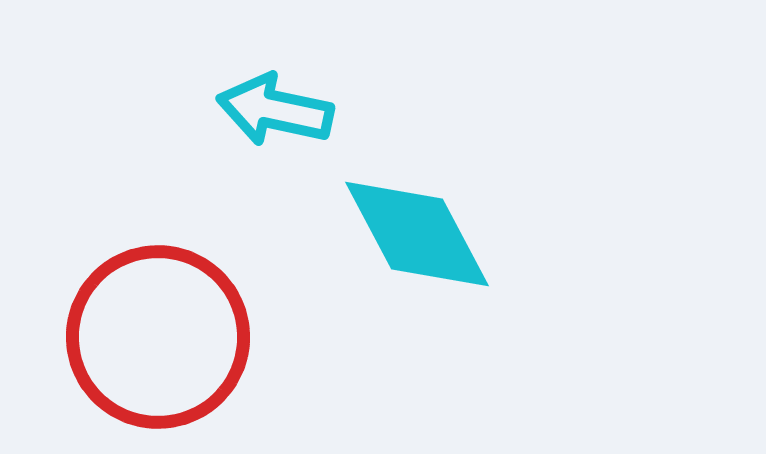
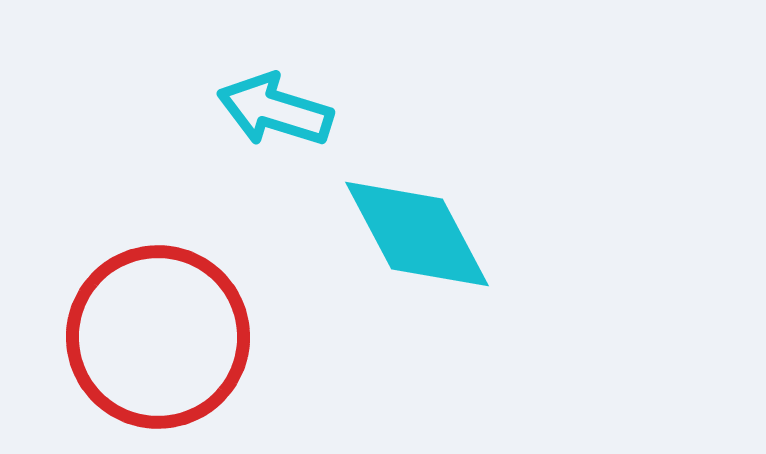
cyan arrow: rotated 5 degrees clockwise
